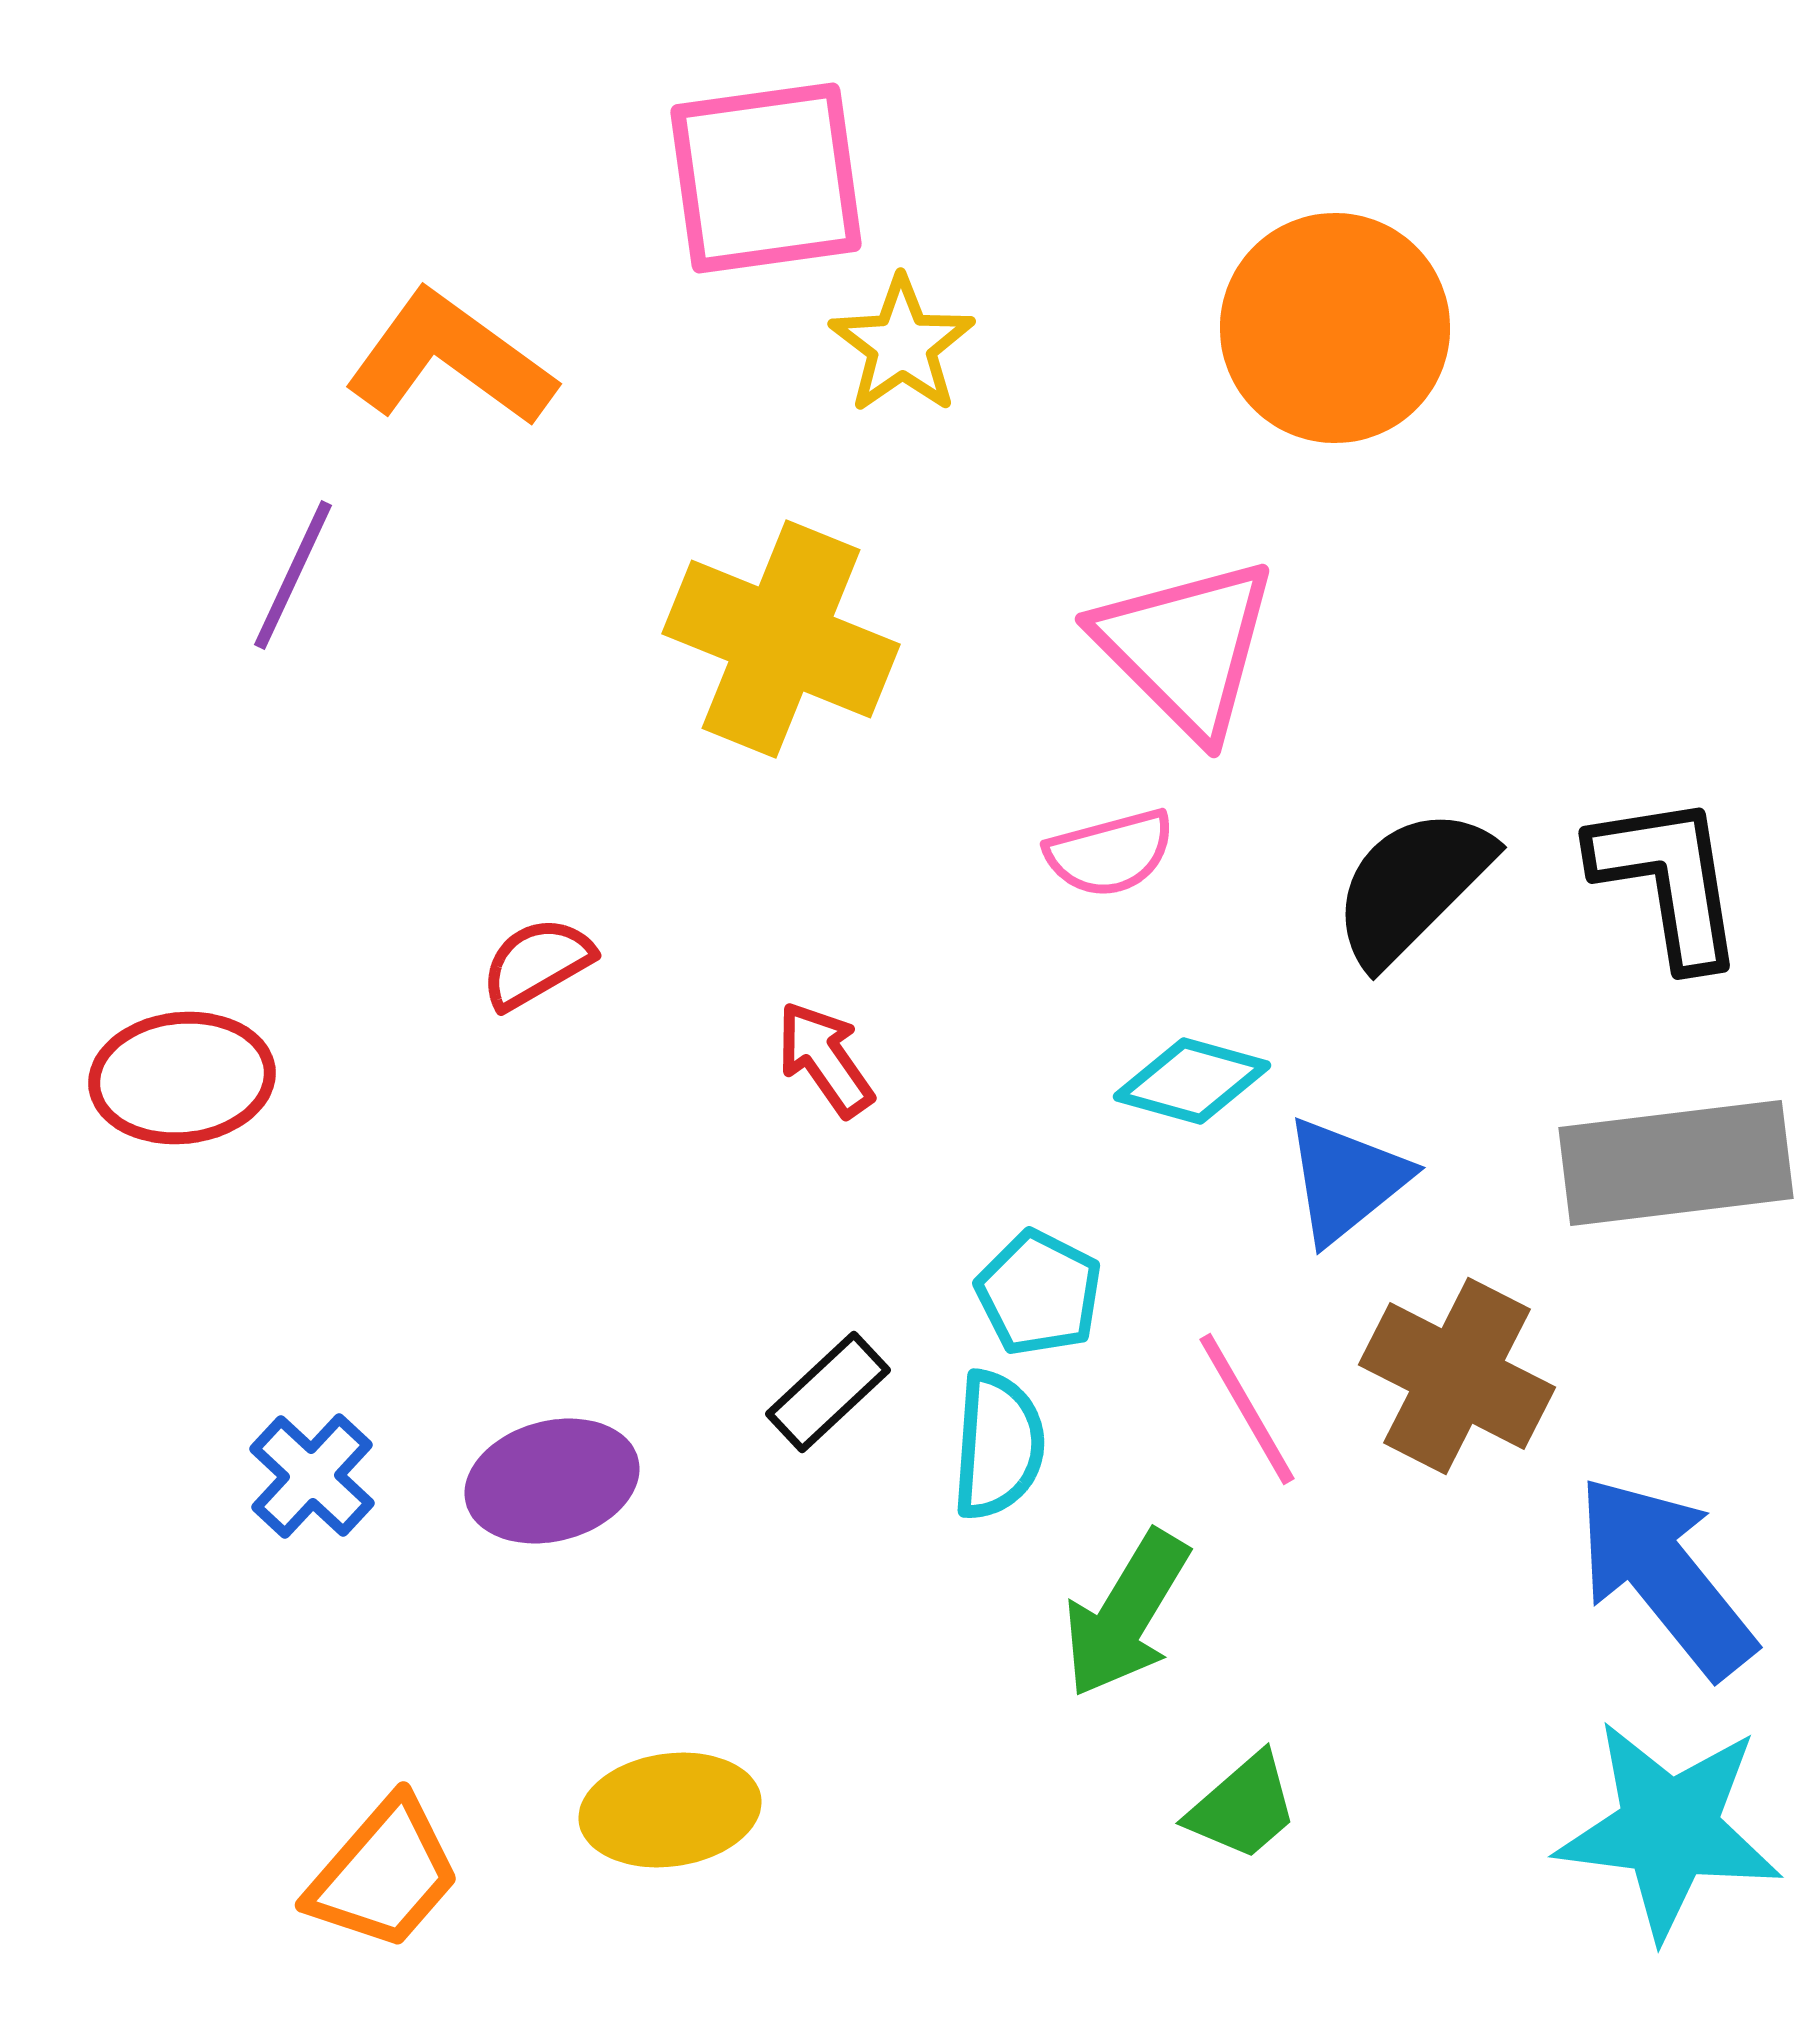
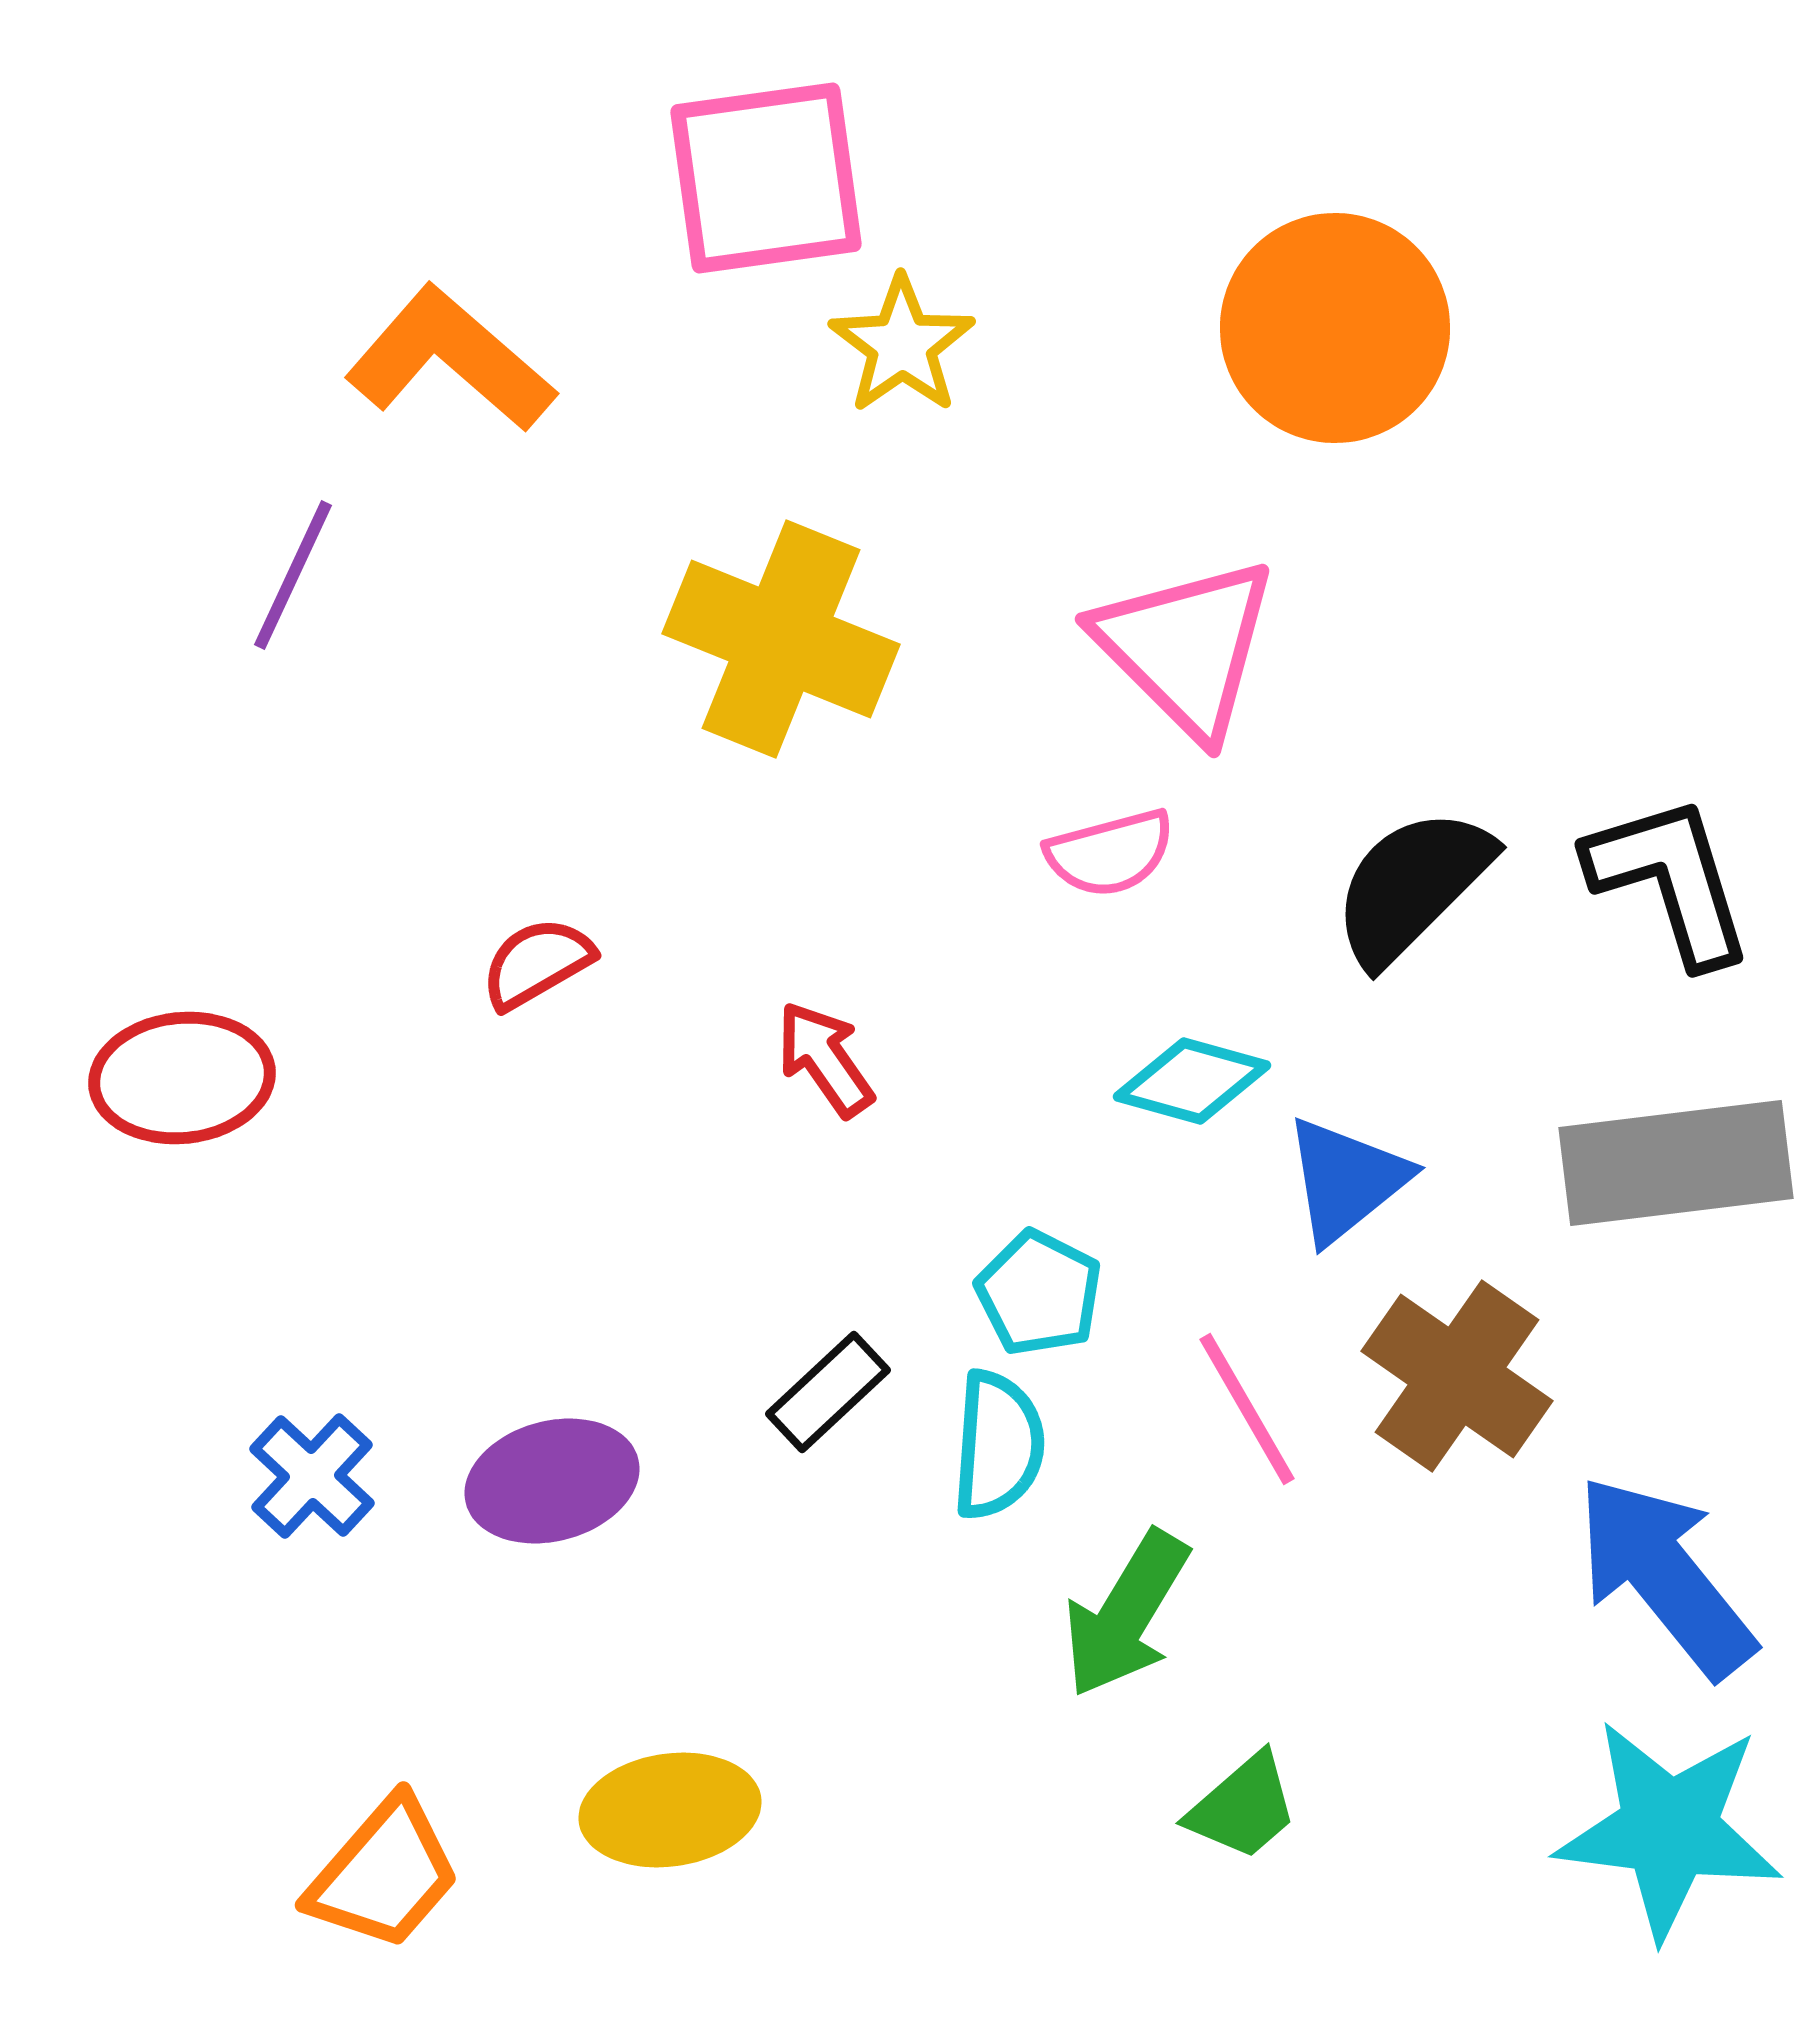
orange L-shape: rotated 5 degrees clockwise
black L-shape: moved 2 px right; rotated 8 degrees counterclockwise
brown cross: rotated 8 degrees clockwise
